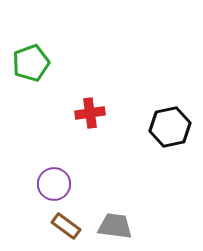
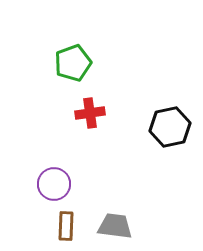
green pentagon: moved 42 px right
brown rectangle: rotated 56 degrees clockwise
